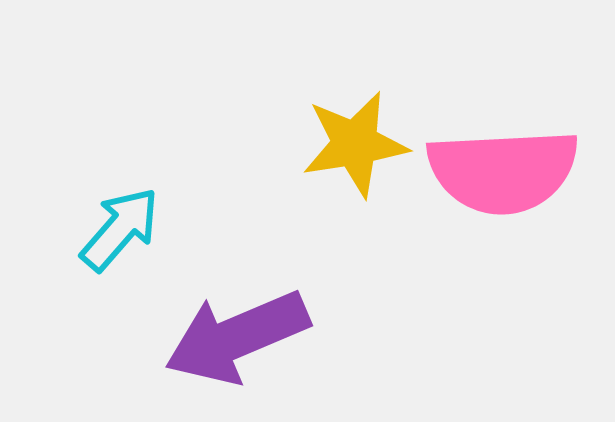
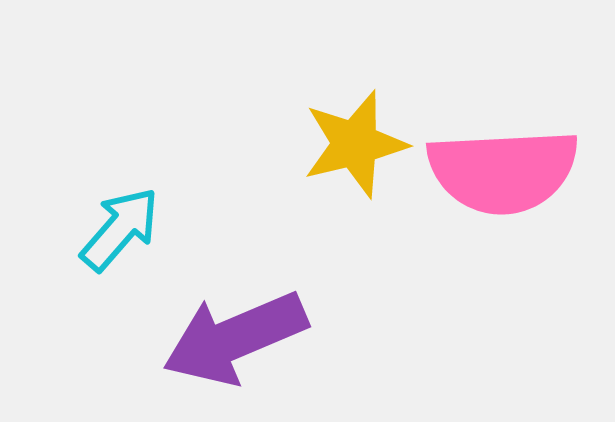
yellow star: rotated 5 degrees counterclockwise
purple arrow: moved 2 px left, 1 px down
